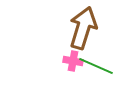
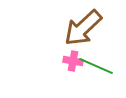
brown arrow: rotated 150 degrees counterclockwise
